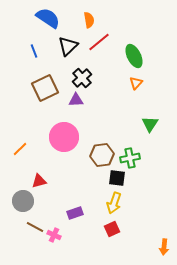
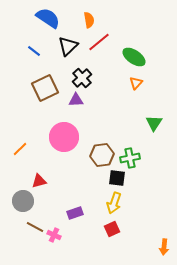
blue line: rotated 32 degrees counterclockwise
green ellipse: moved 1 px down; rotated 30 degrees counterclockwise
green triangle: moved 4 px right, 1 px up
